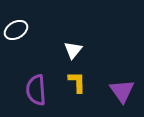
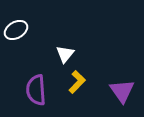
white triangle: moved 8 px left, 4 px down
yellow L-shape: rotated 45 degrees clockwise
